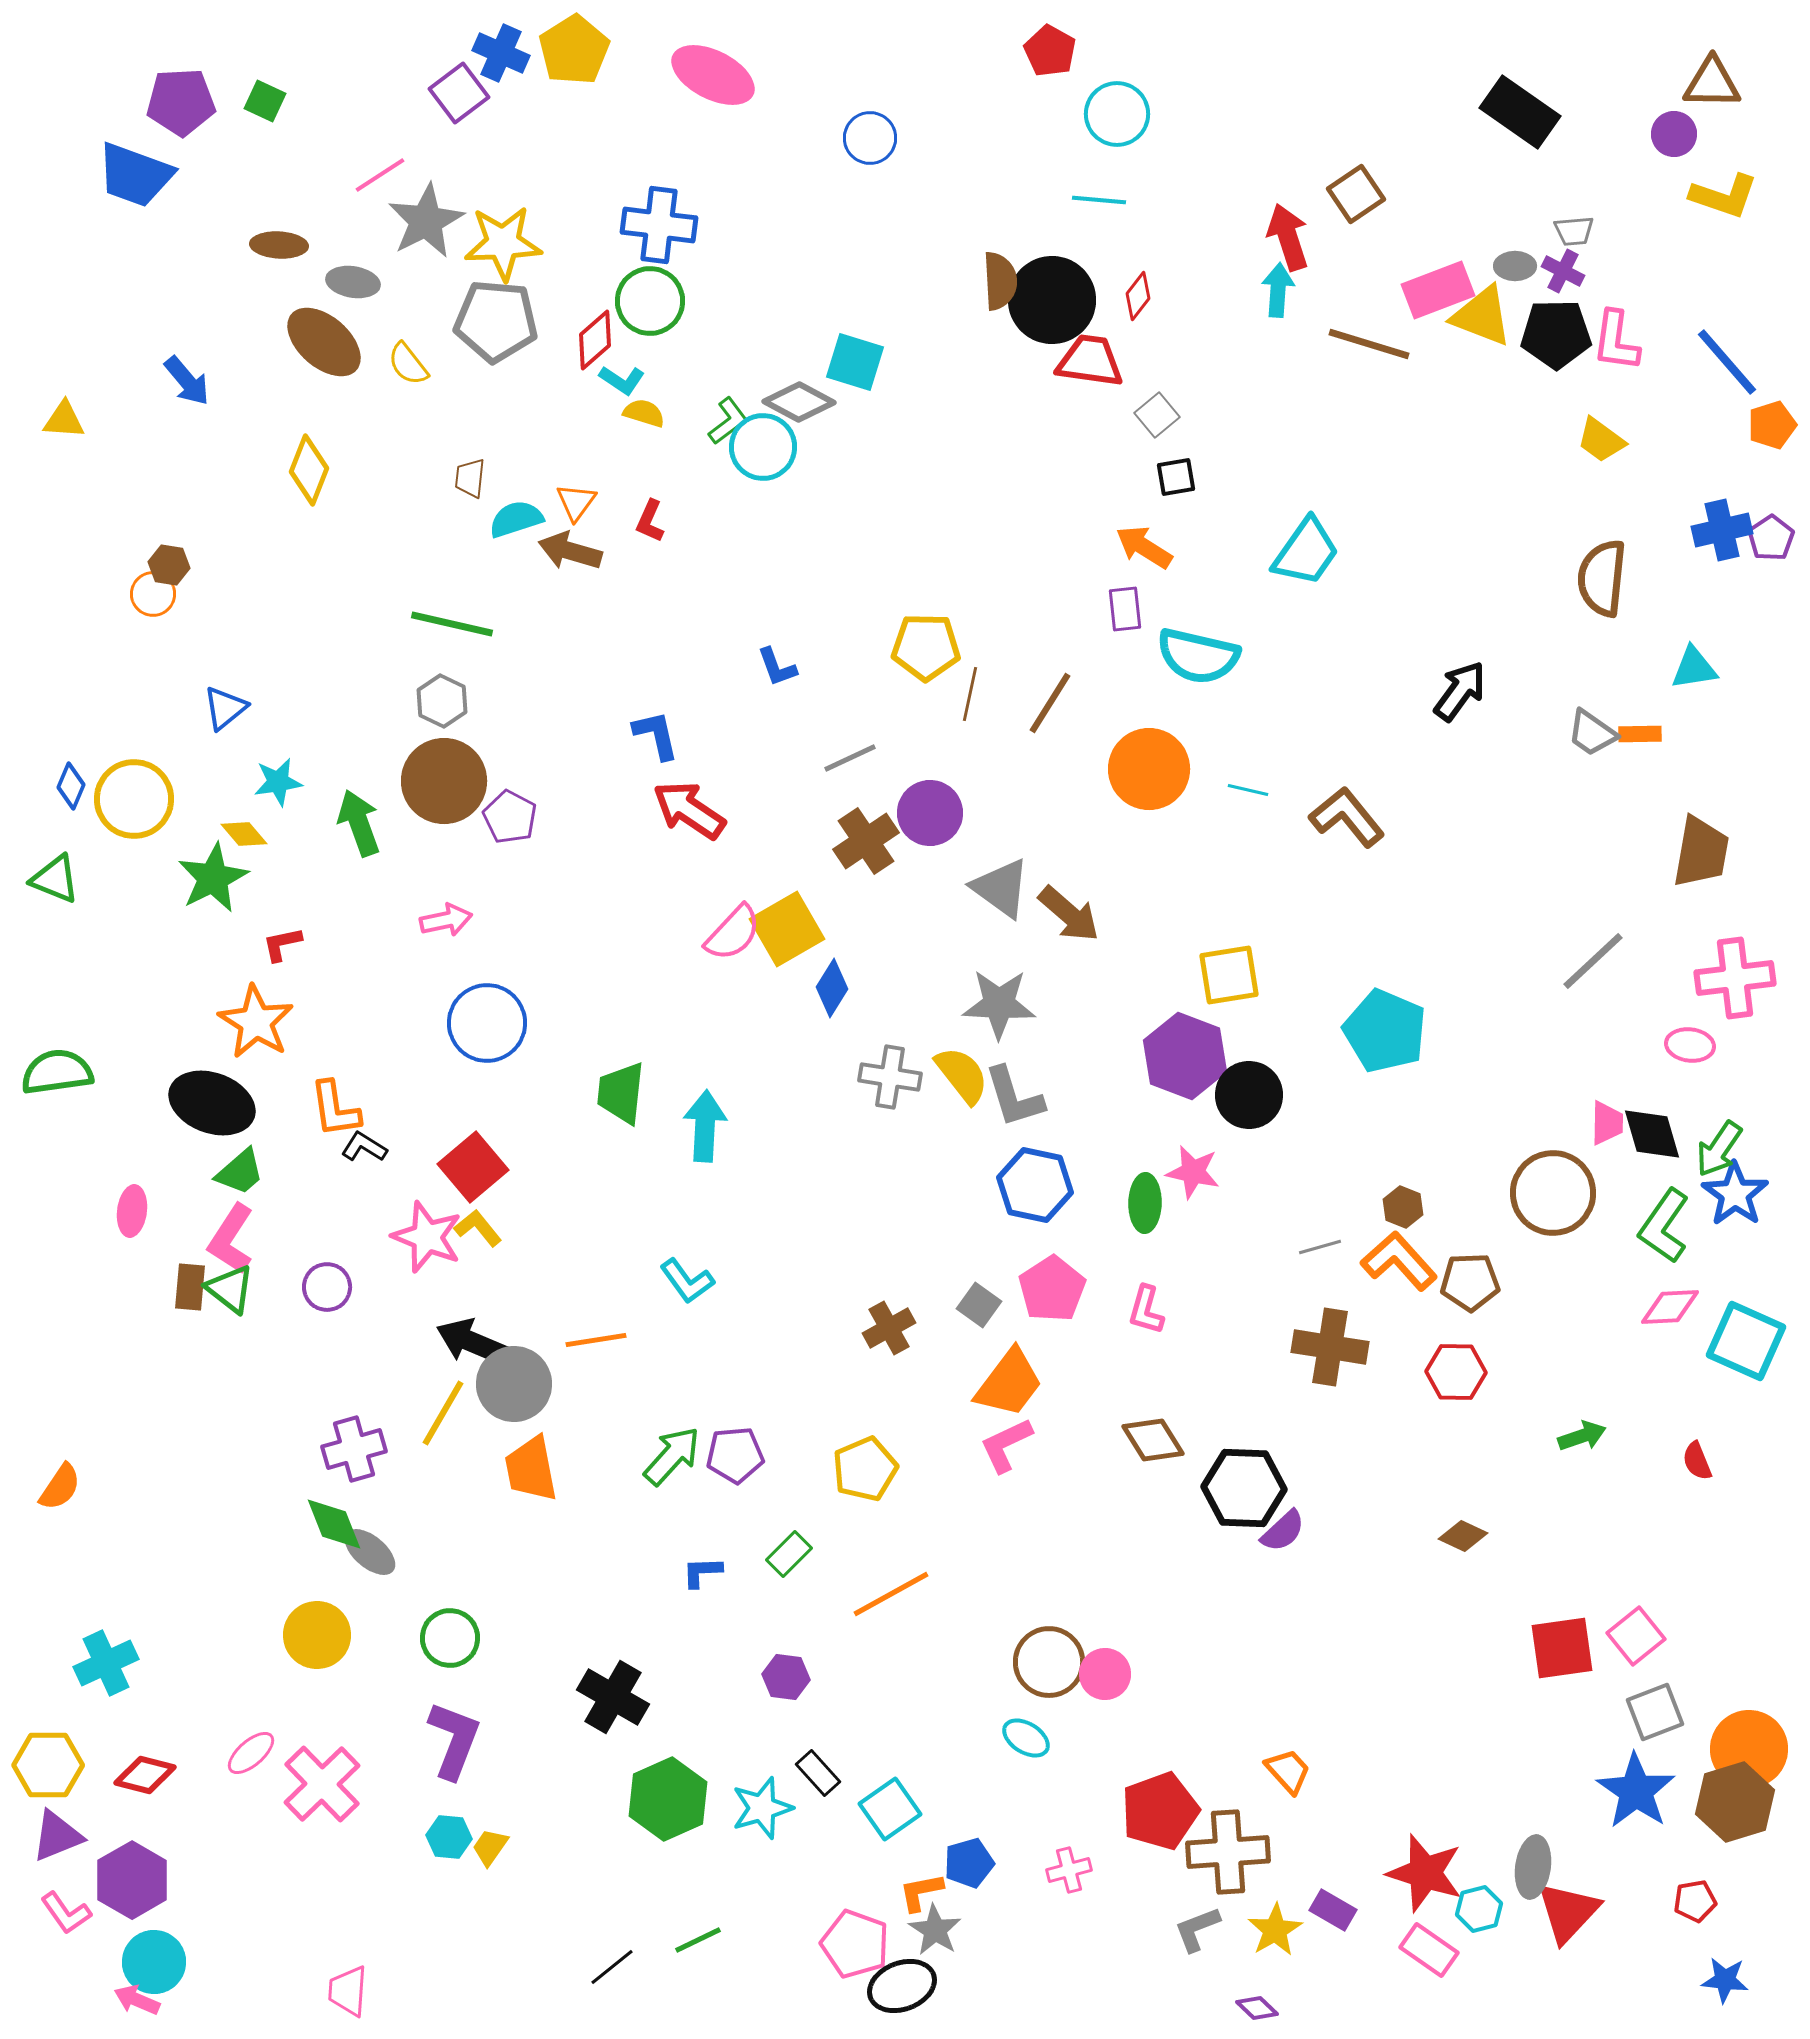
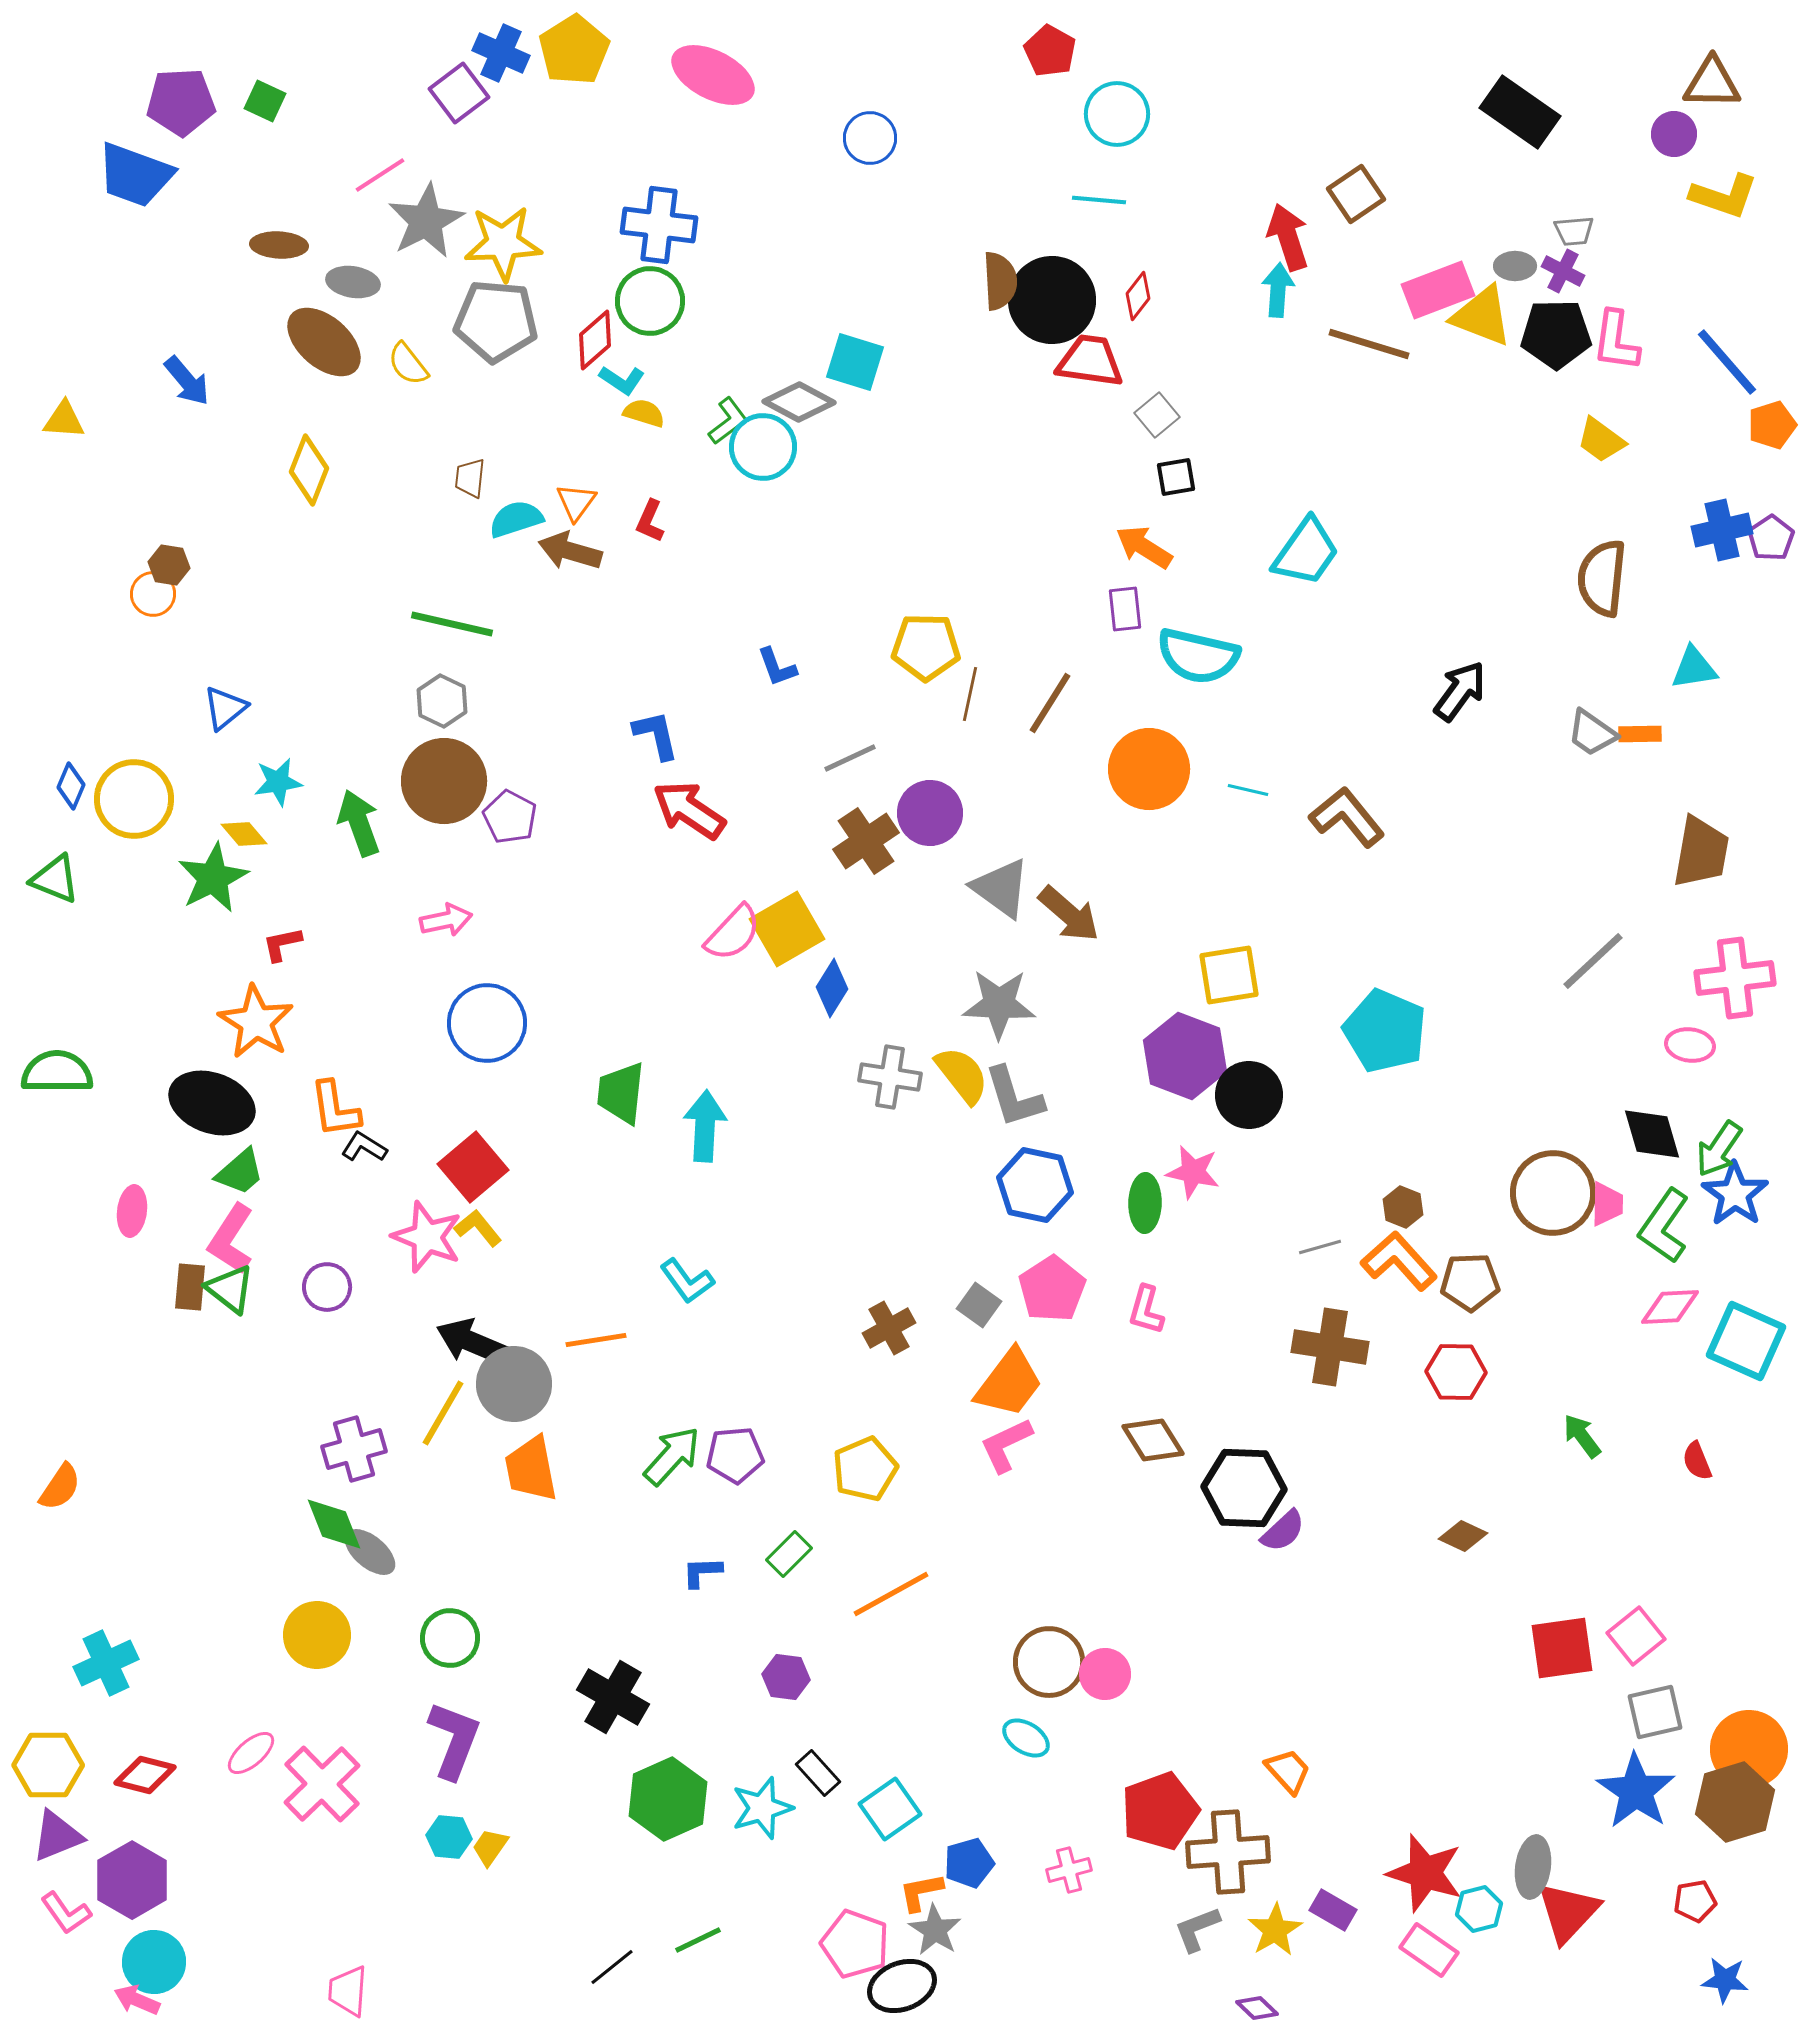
green semicircle at (57, 1072): rotated 8 degrees clockwise
pink trapezoid at (1607, 1123): moved 81 px down
green arrow at (1582, 1436): rotated 108 degrees counterclockwise
gray square at (1655, 1712): rotated 8 degrees clockwise
